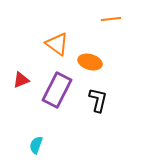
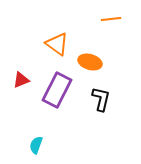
black L-shape: moved 3 px right, 1 px up
